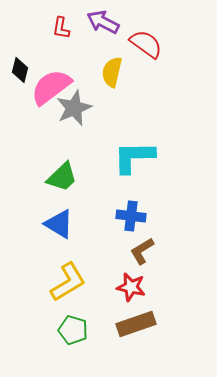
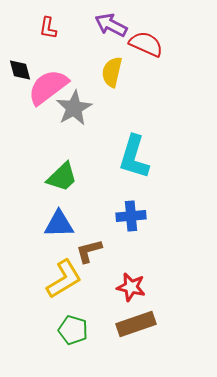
purple arrow: moved 8 px right, 3 px down
red L-shape: moved 13 px left
red semicircle: rotated 12 degrees counterclockwise
black diamond: rotated 30 degrees counterclockwise
pink semicircle: moved 3 px left
gray star: rotated 6 degrees counterclockwise
cyan L-shape: rotated 72 degrees counterclockwise
blue cross: rotated 12 degrees counterclockwise
blue triangle: rotated 32 degrees counterclockwise
brown L-shape: moved 53 px left; rotated 16 degrees clockwise
yellow L-shape: moved 4 px left, 3 px up
